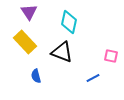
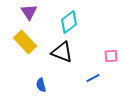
cyan diamond: rotated 40 degrees clockwise
pink square: rotated 16 degrees counterclockwise
blue semicircle: moved 5 px right, 9 px down
